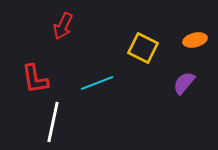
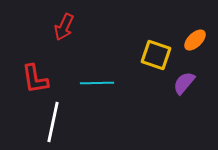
red arrow: moved 1 px right, 1 px down
orange ellipse: rotated 30 degrees counterclockwise
yellow square: moved 13 px right, 7 px down; rotated 8 degrees counterclockwise
cyan line: rotated 20 degrees clockwise
